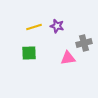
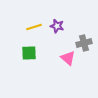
pink triangle: rotated 49 degrees clockwise
